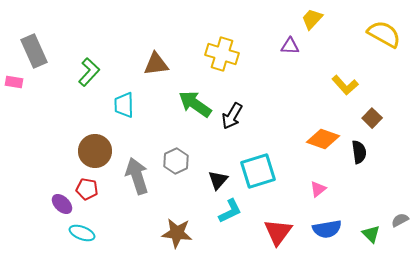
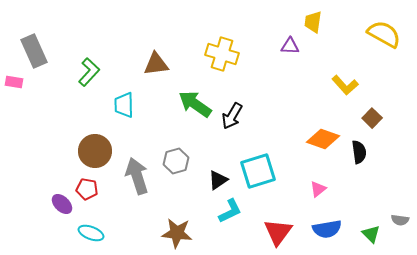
yellow trapezoid: moved 1 px right, 3 px down; rotated 35 degrees counterclockwise
gray hexagon: rotated 10 degrees clockwise
black triangle: rotated 15 degrees clockwise
gray semicircle: rotated 144 degrees counterclockwise
cyan ellipse: moved 9 px right
